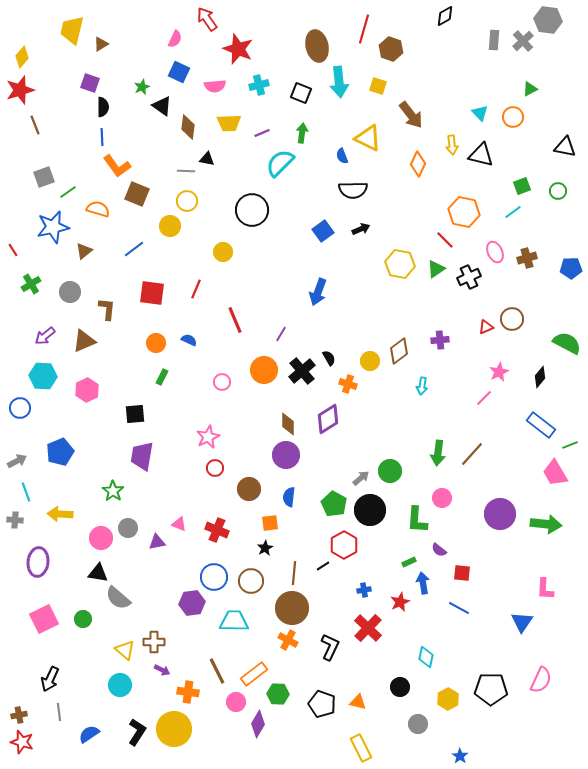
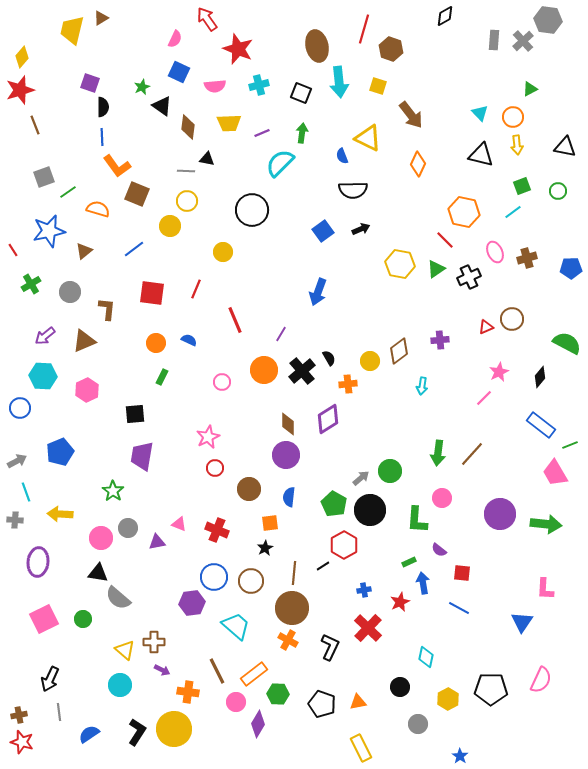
brown triangle at (101, 44): moved 26 px up
yellow arrow at (452, 145): moved 65 px right
blue star at (53, 227): moved 4 px left, 4 px down
orange cross at (348, 384): rotated 24 degrees counterclockwise
cyan trapezoid at (234, 621): moved 2 px right, 5 px down; rotated 40 degrees clockwise
orange triangle at (358, 702): rotated 24 degrees counterclockwise
